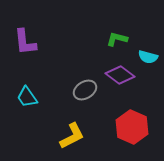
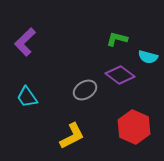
purple L-shape: rotated 52 degrees clockwise
red hexagon: moved 2 px right
